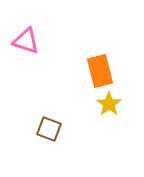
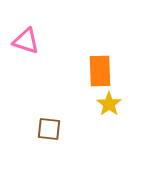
orange rectangle: rotated 12 degrees clockwise
brown square: rotated 15 degrees counterclockwise
